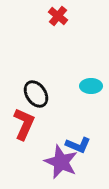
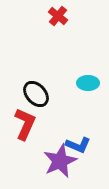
cyan ellipse: moved 3 px left, 3 px up
black ellipse: rotated 8 degrees counterclockwise
red L-shape: moved 1 px right
purple star: moved 1 px left, 1 px up; rotated 24 degrees clockwise
